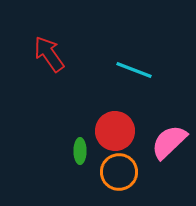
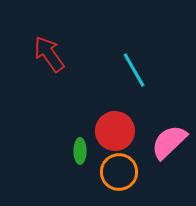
cyan line: rotated 39 degrees clockwise
